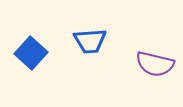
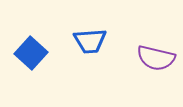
purple semicircle: moved 1 px right, 6 px up
